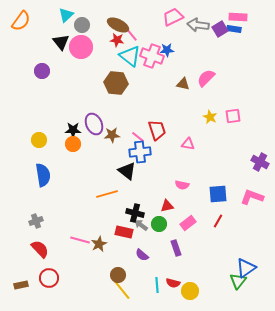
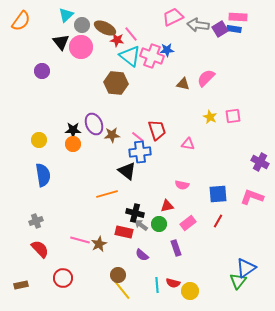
brown ellipse at (118, 25): moved 13 px left, 3 px down
red circle at (49, 278): moved 14 px right
